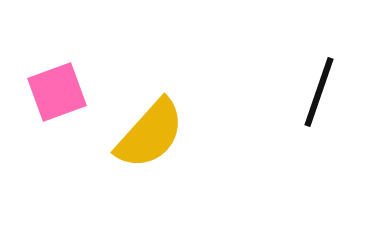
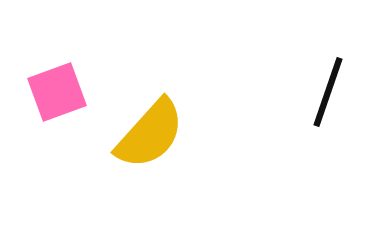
black line: moved 9 px right
